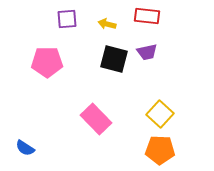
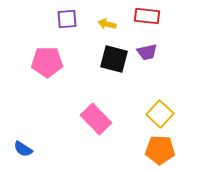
blue semicircle: moved 2 px left, 1 px down
